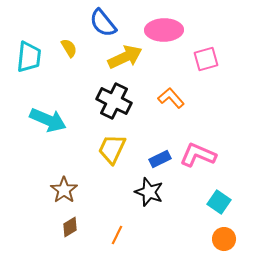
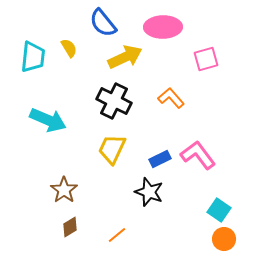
pink ellipse: moved 1 px left, 3 px up
cyan trapezoid: moved 4 px right
pink L-shape: rotated 30 degrees clockwise
cyan square: moved 8 px down
orange line: rotated 24 degrees clockwise
